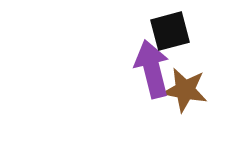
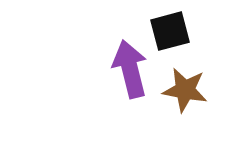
purple arrow: moved 22 px left
